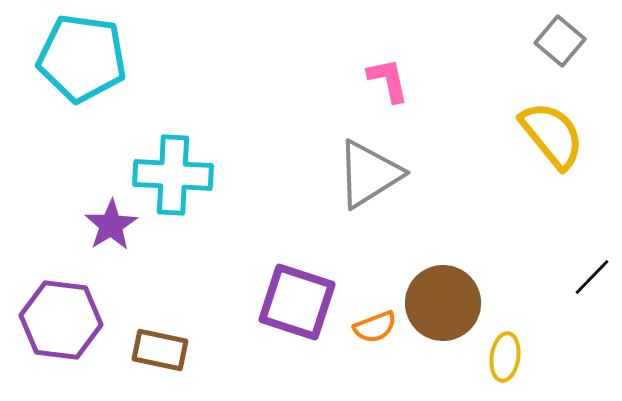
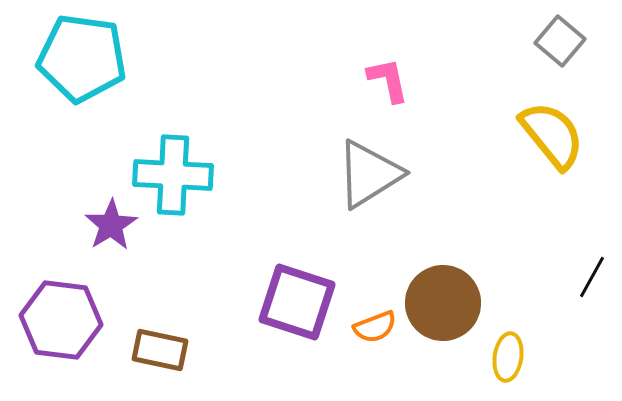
black line: rotated 15 degrees counterclockwise
yellow ellipse: moved 3 px right
